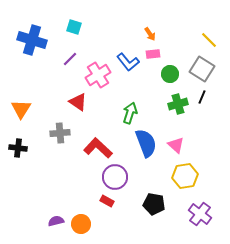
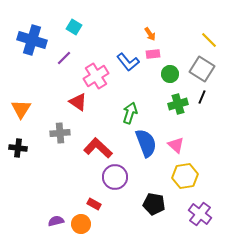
cyan square: rotated 14 degrees clockwise
purple line: moved 6 px left, 1 px up
pink cross: moved 2 px left, 1 px down
red rectangle: moved 13 px left, 3 px down
